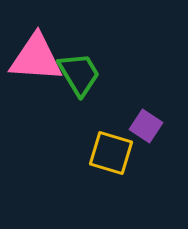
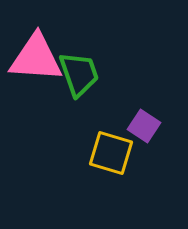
green trapezoid: rotated 12 degrees clockwise
purple square: moved 2 px left
